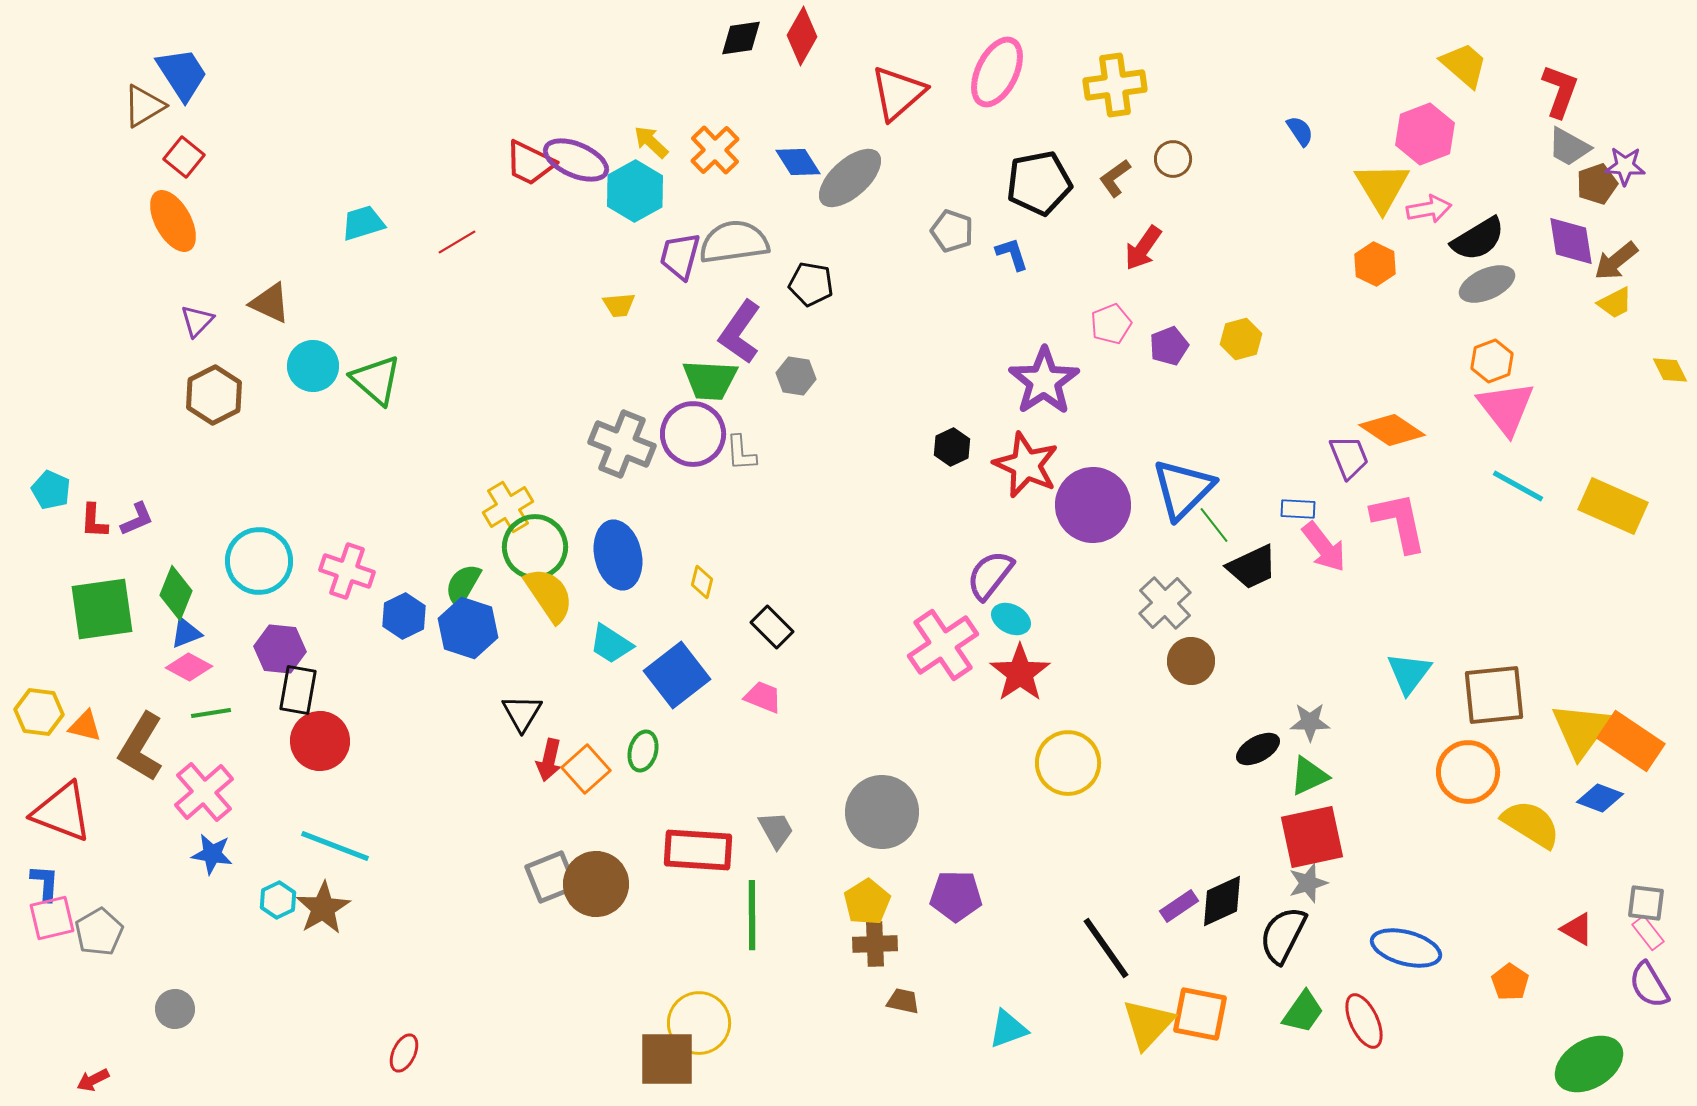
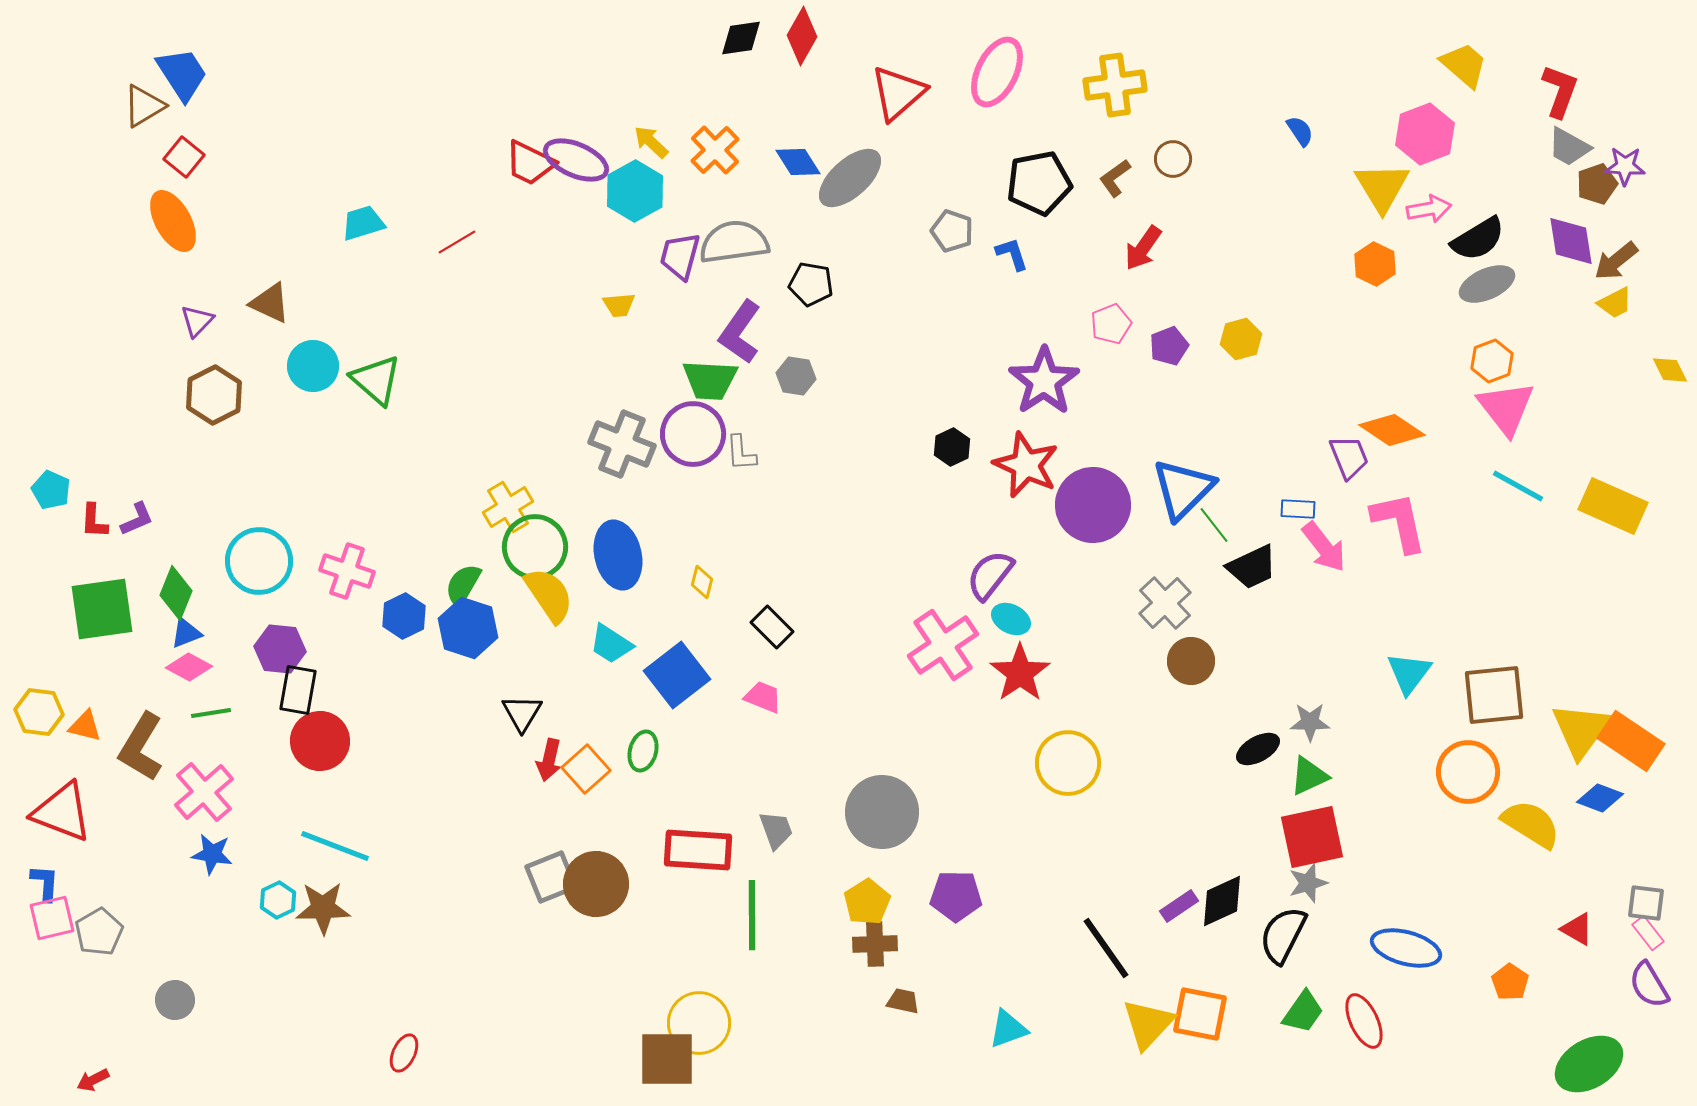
gray trapezoid at (776, 830): rotated 9 degrees clockwise
brown star at (323, 908): rotated 30 degrees clockwise
gray circle at (175, 1009): moved 9 px up
